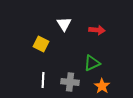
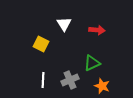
gray cross: moved 2 px up; rotated 30 degrees counterclockwise
orange star: rotated 14 degrees counterclockwise
